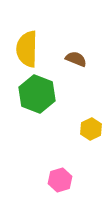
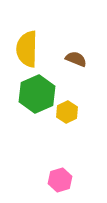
green hexagon: rotated 15 degrees clockwise
yellow hexagon: moved 24 px left, 17 px up
